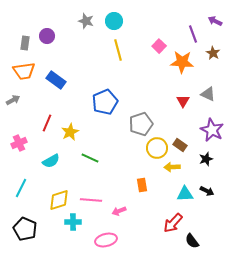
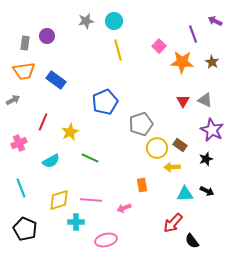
gray star: rotated 28 degrees counterclockwise
brown star: moved 1 px left, 9 px down
gray triangle: moved 3 px left, 6 px down
red line: moved 4 px left, 1 px up
cyan line: rotated 48 degrees counterclockwise
pink arrow: moved 5 px right, 3 px up
cyan cross: moved 3 px right
